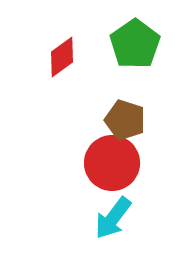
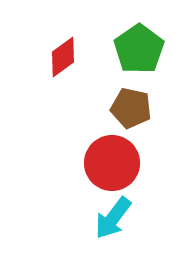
green pentagon: moved 4 px right, 5 px down
red diamond: moved 1 px right
brown pentagon: moved 6 px right, 12 px up; rotated 6 degrees counterclockwise
